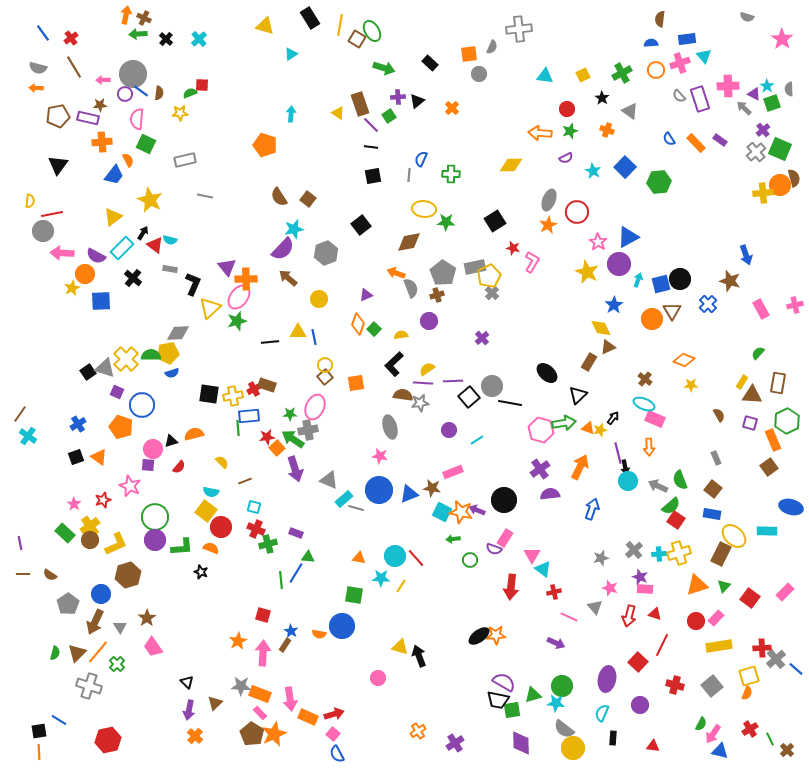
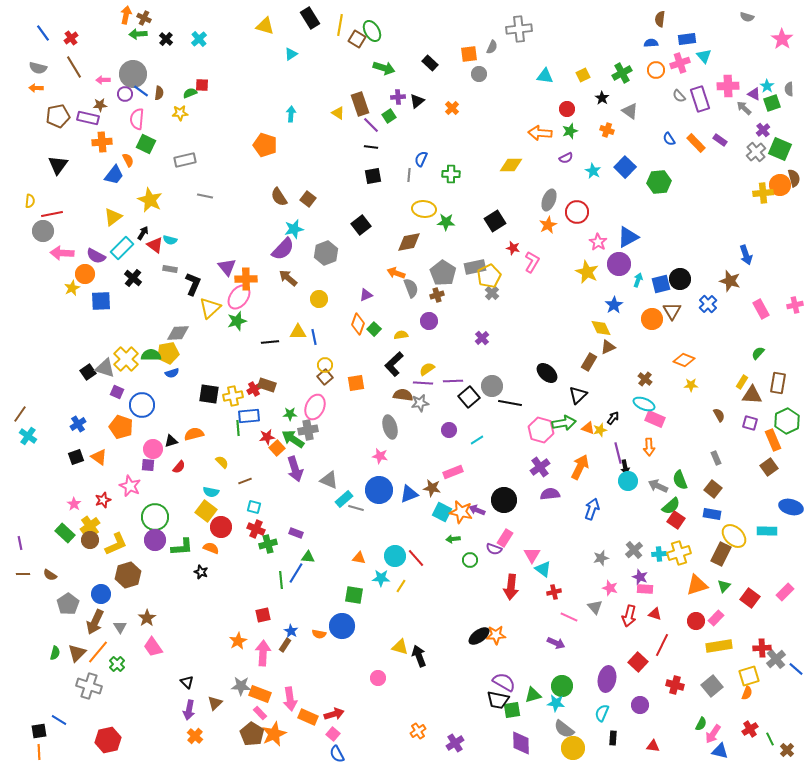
purple cross at (540, 469): moved 2 px up
red square at (263, 615): rotated 28 degrees counterclockwise
